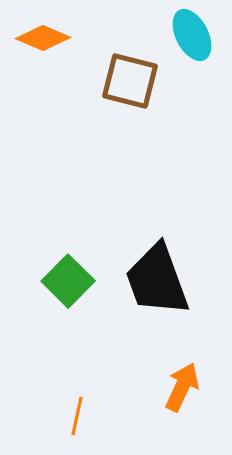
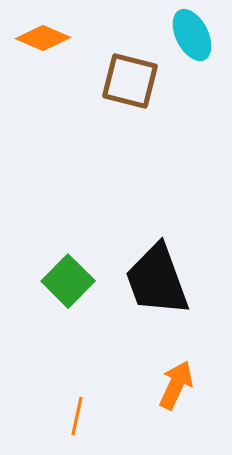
orange arrow: moved 6 px left, 2 px up
